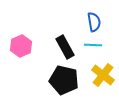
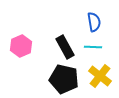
cyan line: moved 2 px down
yellow cross: moved 3 px left, 1 px down
black pentagon: moved 1 px up
